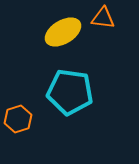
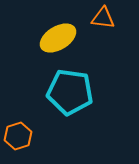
yellow ellipse: moved 5 px left, 6 px down
orange hexagon: moved 17 px down
